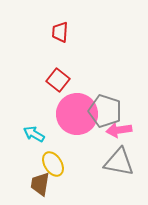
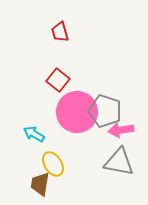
red trapezoid: rotated 20 degrees counterclockwise
pink circle: moved 2 px up
pink arrow: moved 2 px right
